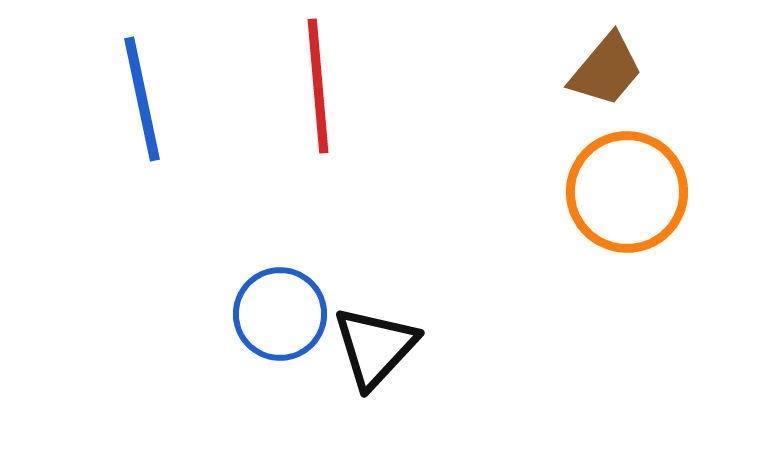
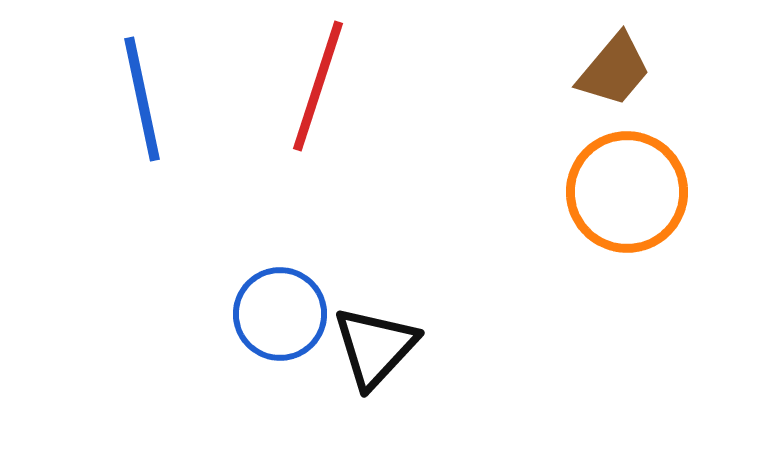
brown trapezoid: moved 8 px right
red line: rotated 23 degrees clockwise
